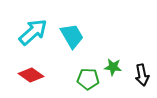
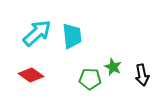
cyan arrow: moved 4 px right, 1 px down
cyan trapezoid: rotated 24 degrees clockwise
green star: rotated 18 degrees clockwise
green pentagon: moved 2 px right
